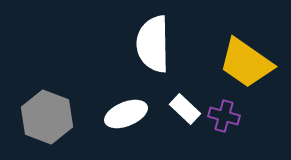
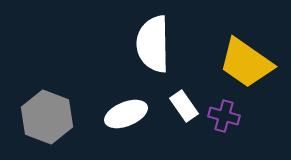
white rectangle: moved 1 px left, 3 px up; rotated 12 degrees clockwise
